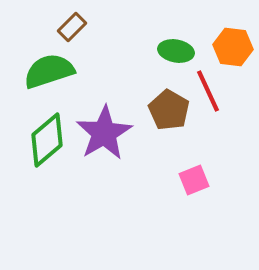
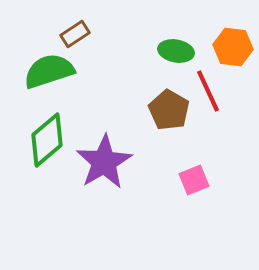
brown rectangle: moved 3 px right, 7 px down; rotated 12 degrees clockwise
purple star: moved 29 px down
